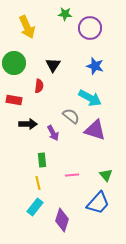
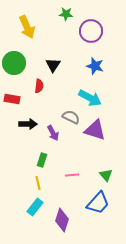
green star: moved 1 px right
purple circle: moved 1 px right, 3 px down
red rectangle: moved 2 px left, 1 px up
gray semicircle: moved 1 px down; rotated 12 degrees counterclockwise
green rectangle: rotated 24 degrees clockwise
